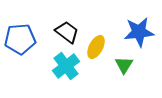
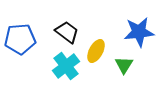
yellow ellipse: moved 4 px down
